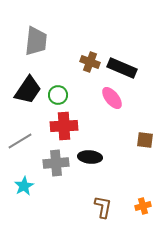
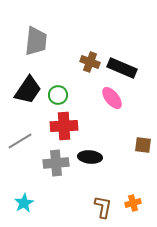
brown square: moved 2 px left, 5 px down
cyan star: moved 17 px down
orange cross: moved 10 px left, 3 px up
